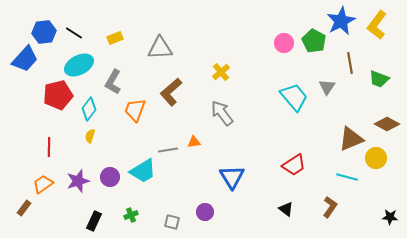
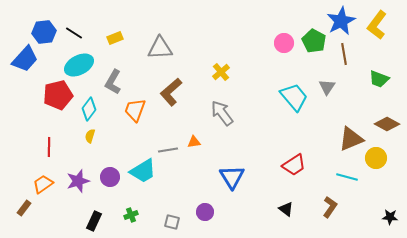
brown line at (350, 63): moved 6 px left, 9 px up
